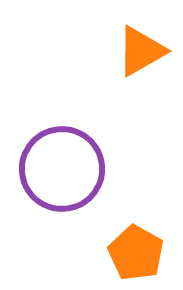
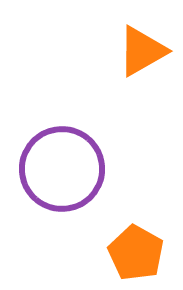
orange triangle: moved 1 px right
